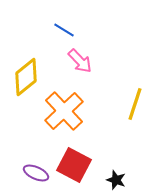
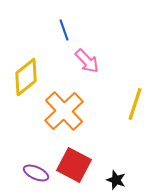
blue line: rotated 40 degrees clockwise
pink arrow: moved 7 px right
